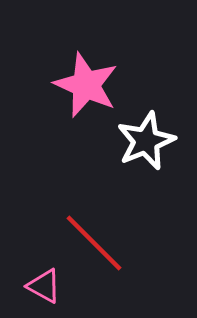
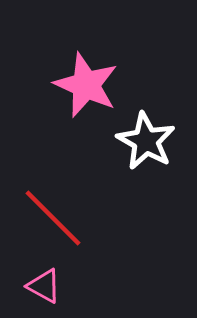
white star: rotated 20 degrees counterclockwise
red line: moved 41 px left, 25 px up
